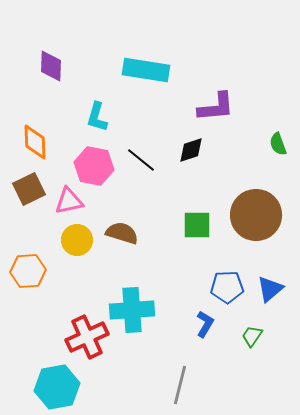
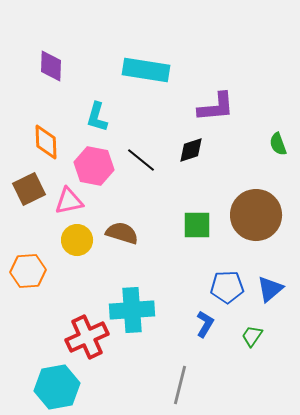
orange diamond: moved 11 px right
